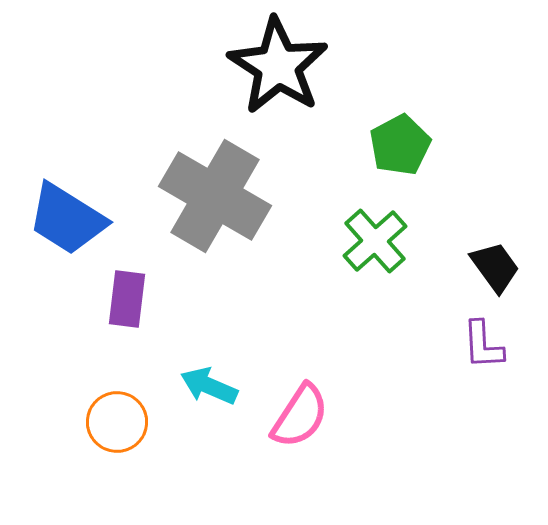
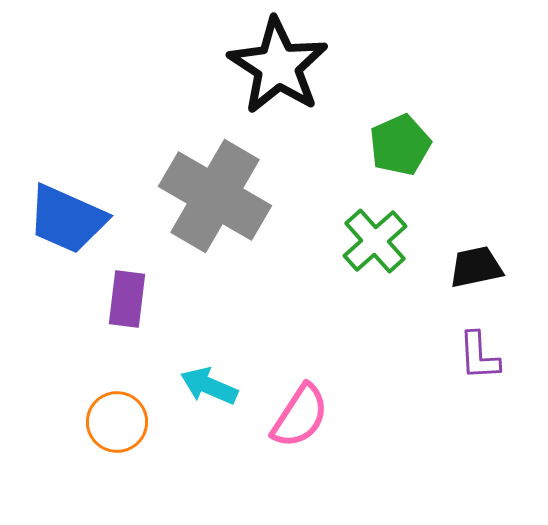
green pentagon: rotated 4 degrees clockwise
blue trapezoid: rotated 8 degrees counterclockwise
black trapezoid: moved 19 px left; rotated 66 degrees counterclockwise
purple L-shape: moved 4 px left, 11 px down
